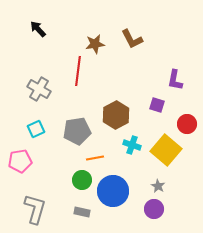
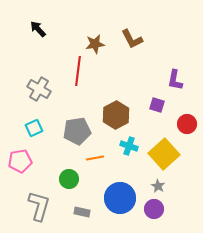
cyan square: moved 2 px left, 1 px up
cyan cross: moved 3 px left, 1 px down
yellow square: moved 2 px left, 4 px down; rotated 8 degrees clockwise
green circle: moved 13 px left, 1 px up
blue circle: moved 7 px right, 7 px down
gray L-shape: moved 4 px right, 3 px up
